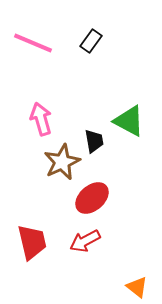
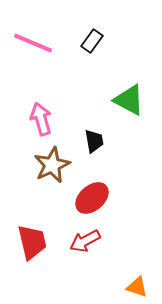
black rectangle: moved 1 px right
green triangle: moved 21 px up
brown star: moved 10 px left, 3 px down
orange triangle: rotated 20 degrees counterclockwise
